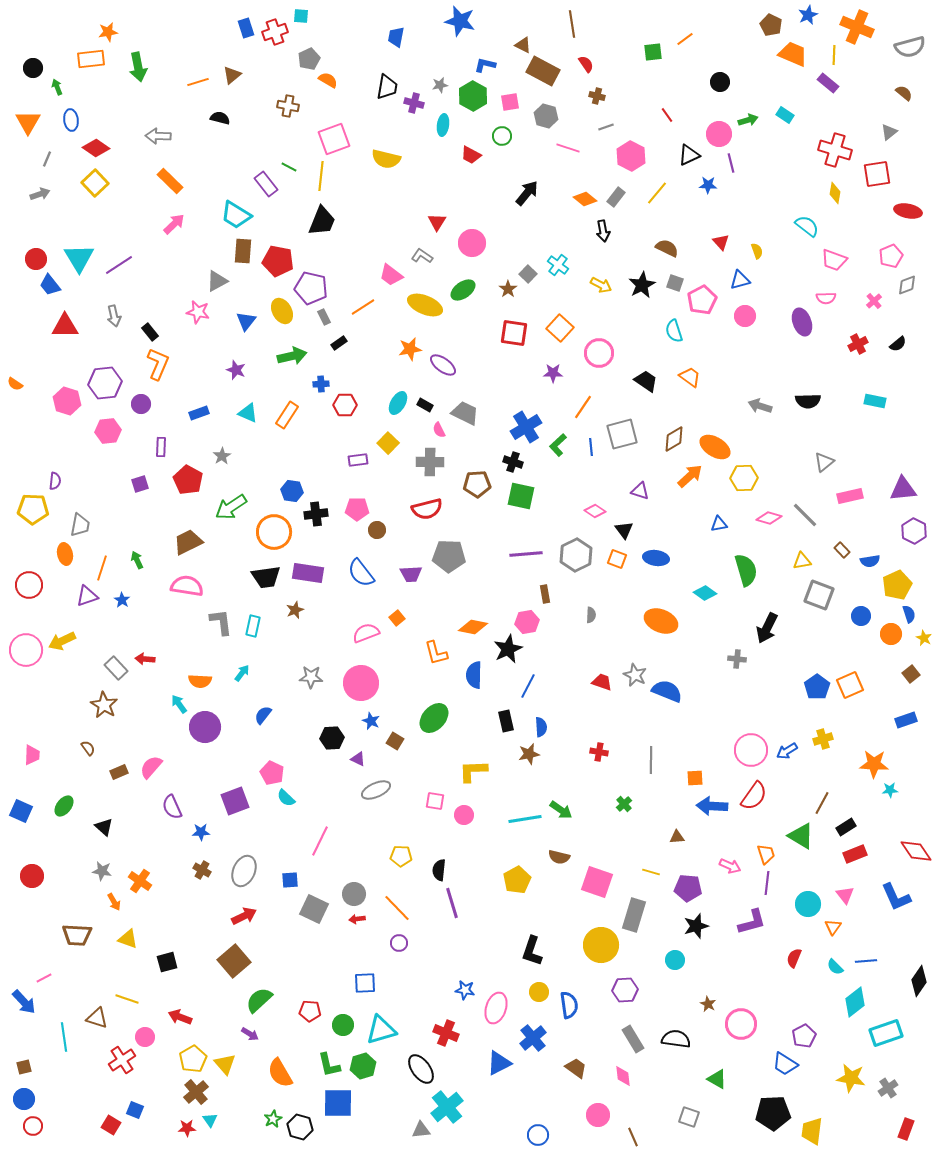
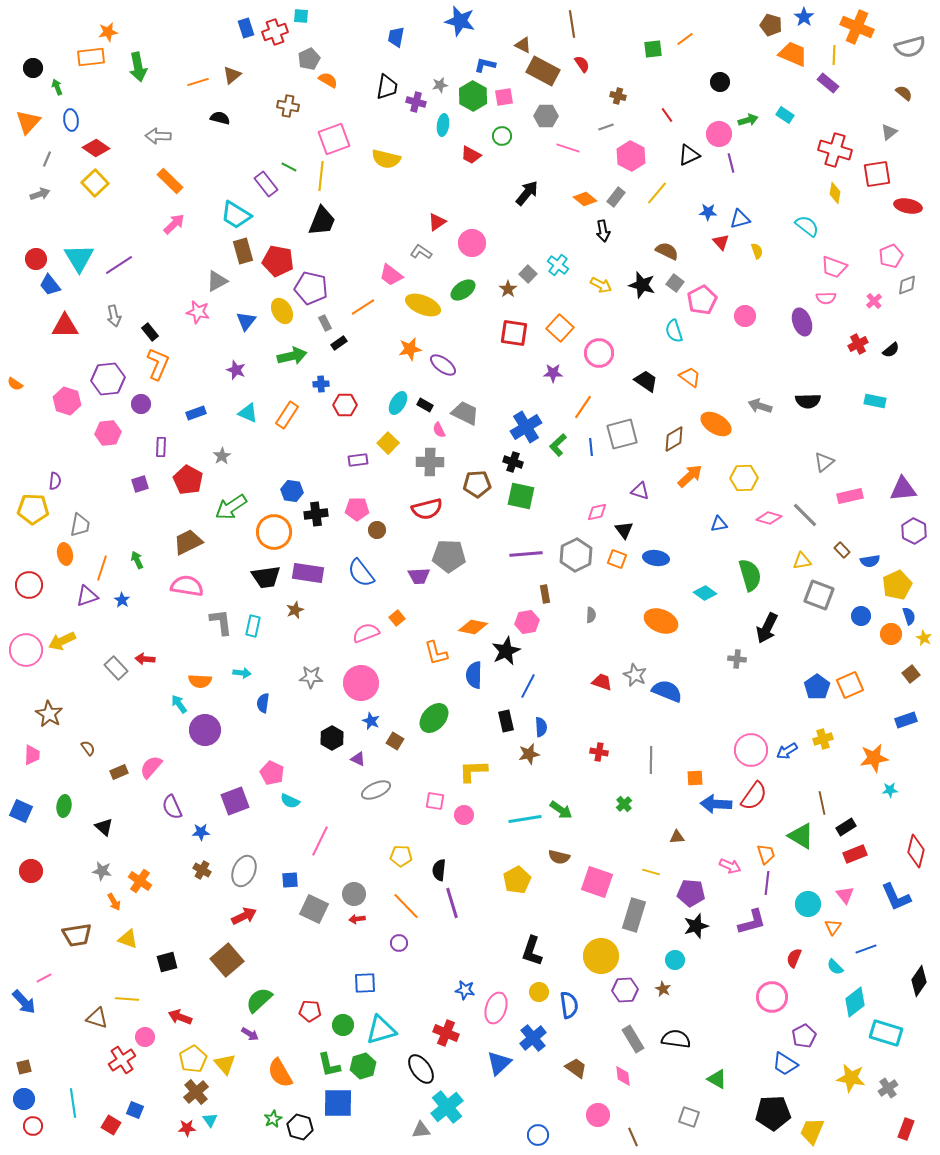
blue star at (808, 15): moved 4 px left, 2 px down; rotated 12 degrees counterclockwise
brown pentagon at (771, 25): rotated 10 degrees counterclockwise
green square at (653, 52): moved 3 px up
orange rectangle at (91, 59): moved 2 px up
red semicircle at (586, 64): moved 4 px left
brown cross at (597, 96): moved 21 px right
pink square at (510, 102): moved 6 px left, 5 px up
purple cross at (414, 103): moved 2 px right, 1 px up
gray hexagon at (546, 116): rotated 15 degrees counterclockwise
orange triangle at (28, 122): rotated 12 degrees clockwise
blue star at (708, 185): moved 27 px down
red ellipse at (908, 211): moved 5 px up
red triangle at (437, 222): rotated 24 degrees clockwise
brown semicircle at (667, 248): moved 3 px down
brown rectangle at (243, 251): rotated 20 degrees counterclockwise
gray L-shape at (422, 256): moved 1 px left, 4 px up
pink trapezoid at (834, 260): moved 7 px down
blue triangle at (740, 280): moved 61 px up
gray square at (675, 283): rotated 18 degrees clockwise
black star at (642, 285): rotated 28 degrees counterclockwise
yellow ellipse at (425, 305): moved 2 px left
gray rectangle at (324, 317): moved 1 px right, 6 px down
black semicircle at (898, 344): moved 7 px left, 6 px down
purple hexagon at (105, 383): moved 3 px right, 4 px up
blue rectangle at (199, 413): moved 3 px left
pink hexagon at (108, 431): moved 2 px down
orange ellipse at (715, 447): moved 1 px right, 23 px up
pink diamond at (595, 511): moved 2 px right, 1 px down; rotated 45 degrees counterclockwise
green semicircle at (746, 570): moved 4 px right, 5 px down
purple trapezoid at (411, 574): moved 8 px right, 2 px down
blue semicircle at (909, 614): moved 2 px down
black star at (508, 649): moved 2 px left, 2 px down
cyan arrow at (242, 673): rotated 60 degrees clockwise
brown star at (104, 705): moved 55 px left, 9 px down
blue semicircle at (263, 715): moved 12 px up; rotated 30 degrees counterclockwise
purple circle at (205, 727): moved 3 px down
black hexagon at (332, 738): rotated 25 degrees counterclockwise
orange star at (874, 764): moved 6 px up; rotated 12 degrees counterclockwise
cyan semicircle at (286, 798): moved 4 px right, 3 px down; rotated 18 degrees counterclockwise
brown line at (822, 803): rotated 40 degrees counterclockwise
green ellipse at (64, 806): rotated 30 degrees counterclockwise
blue arrow at (712, 806): moved 4 px right, 2 px up
red diamond at (916, 851): rotated 48 degrees clockwise
red circle at (32, 876): moved 1 px left, 5 px up
purple pentagon at (688, 888): moved 3 px right, 5 px down
orange line at (397, 908): moved 9 px right, 2 px up
brown trapezoid at (77, 935): rotated 12 degrees counterclockwise
yellow circle at (601, 945): moved 11 px down
brown square at (234, 961): moved 7 px left, 1 px up
blue line at (866, 961): moved 12 px up; rotated 15 degrees counterclockwise
yellow line at (127, 999): rotated 15 degrees counterclockwise
brown star at (708, 1004): moved 45 px left, 15 px up
pink circle at (741, 1024): moved 31 px right, 27 px up
cyan rectangle at (886, 1033): rotated 36 degrees clockwise
cyan line at (64, 1037): moved 9 px right, 66 px down
blue triangle at (499, 1063): rotated 16 degrees counterclockwise
yellow trapezoid at (812, 1131): rotated 16 degrees clockwise
